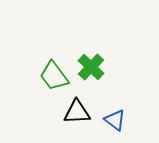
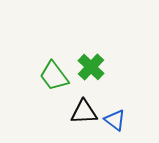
black triangle: moved 7 px right
